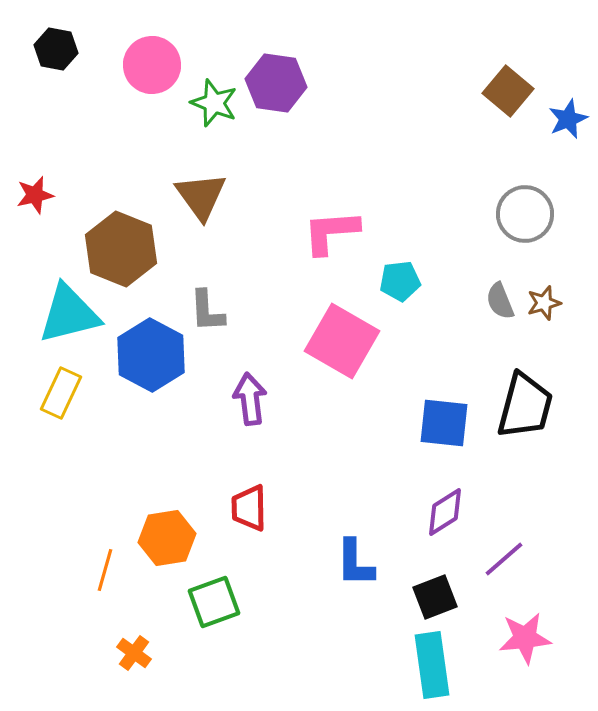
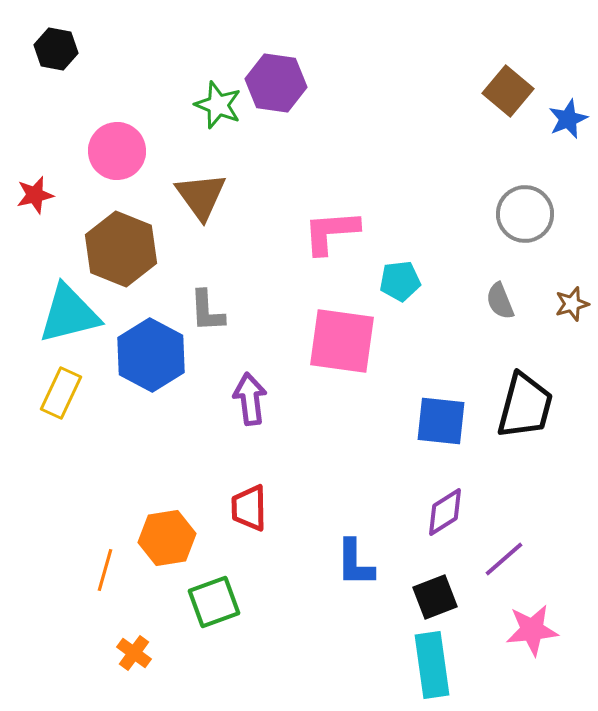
pink circle: moved 35 px left, 86 px down
green star: moved 4 px right, 2 px down
brown star: moved 28 px right, 1 px down
pink square: rotated 22 degrees counterclockwise
blue square: moved 3 px left, 2 px up
pink star: moved 7 px right, 8 px up
